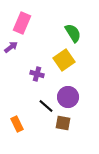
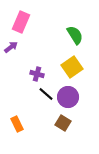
pink rectangle: moved 1 px left, 1 px up
green semicircle: moved 2 px right, 2 px down
yellow square: moved 8 px right, 7 px down
black line: moved 12 px up
brown square: rotated 21 degrees clockwise
